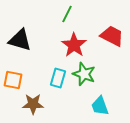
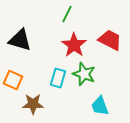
red trapezoid: moved 2 px left, 4 px down
orange square: rotated 12 degrees clockwise
